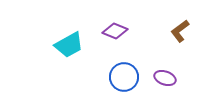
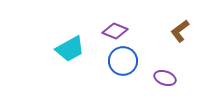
cyan trapezoid: moved 1 px right, 4 px down
blue circle: moved 1 px left, 16 px up
